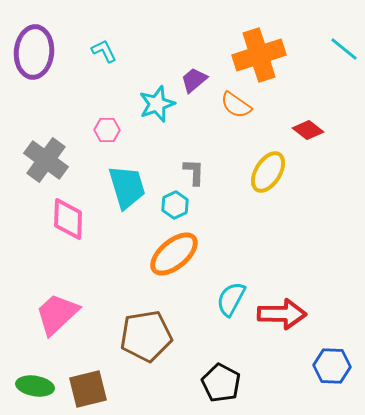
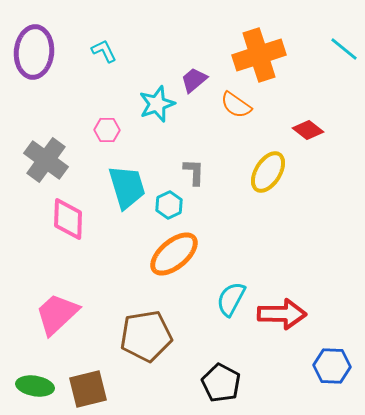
cyan hexagon: moved 6 px left
